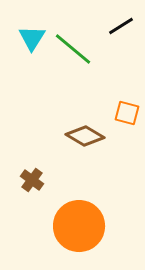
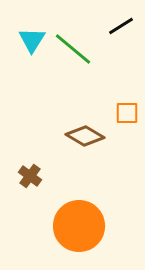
cyan triangle: moved 2 px down
orange square: rotated 15 degrees counterclockwise
brown cross: moved 2 px left, 4 px up
